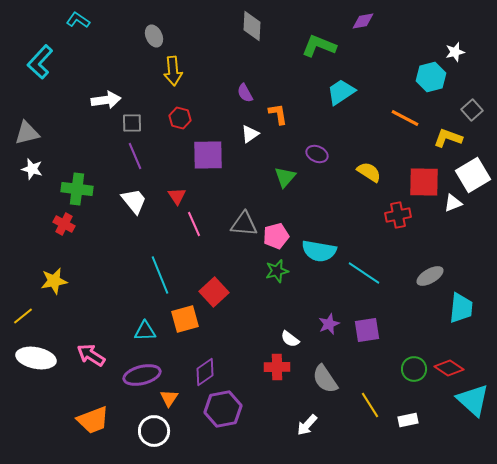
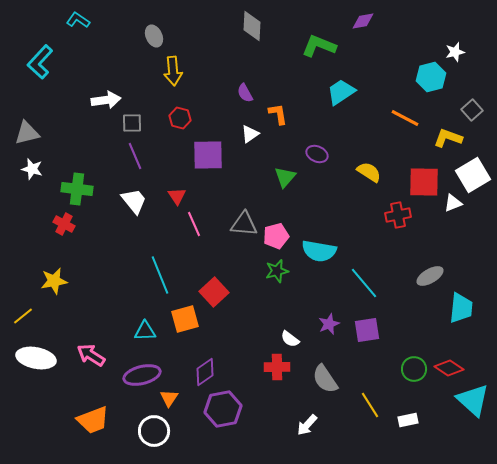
cyan line at (364, 273): moved 10 px down; rotated 16 degrees clockwise
